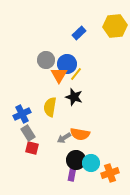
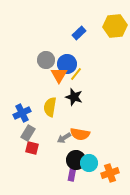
blue cross: moved 1 px up
gray rectangle: rotated 63 degrees clockwise
cyan circle: moved 2 px left
